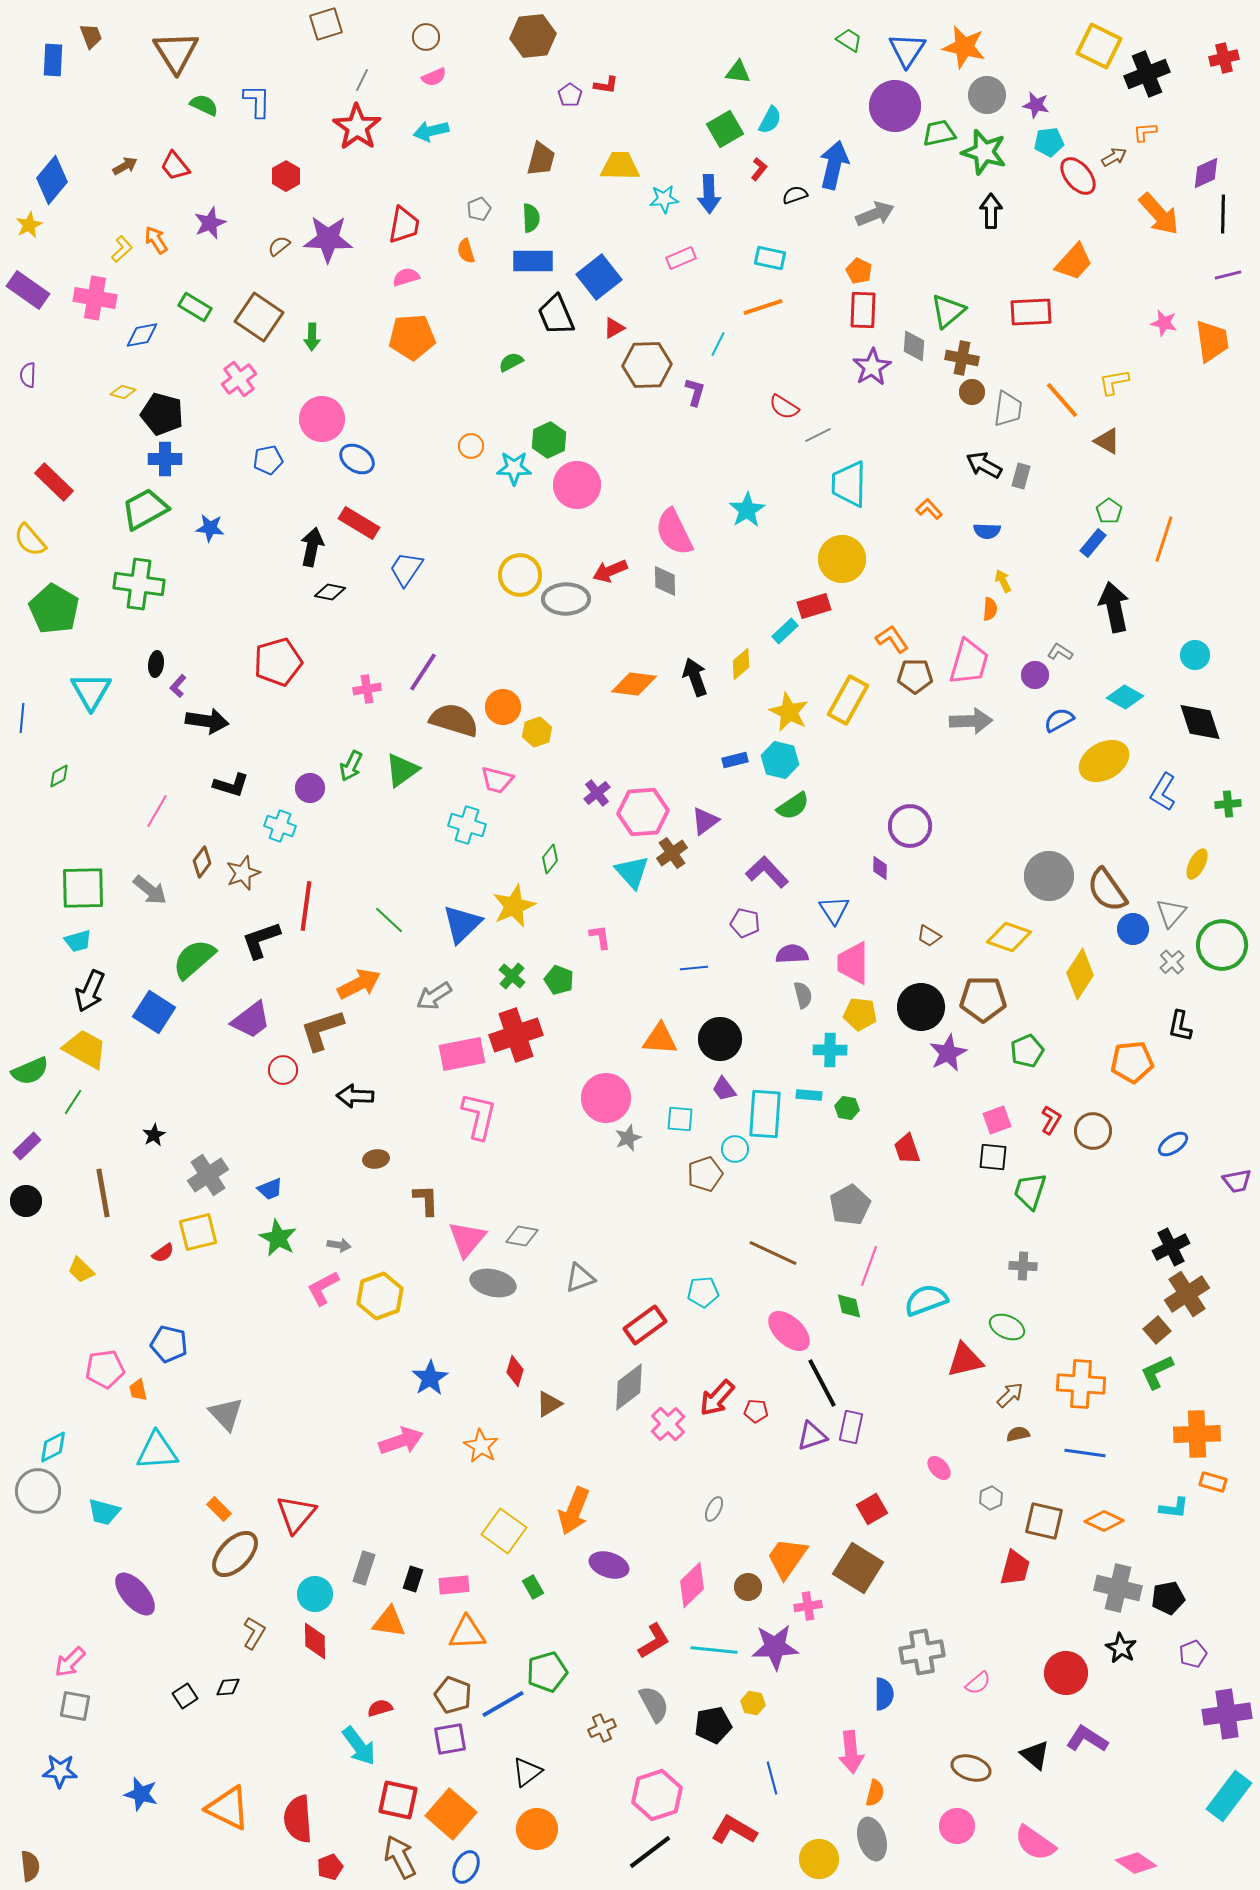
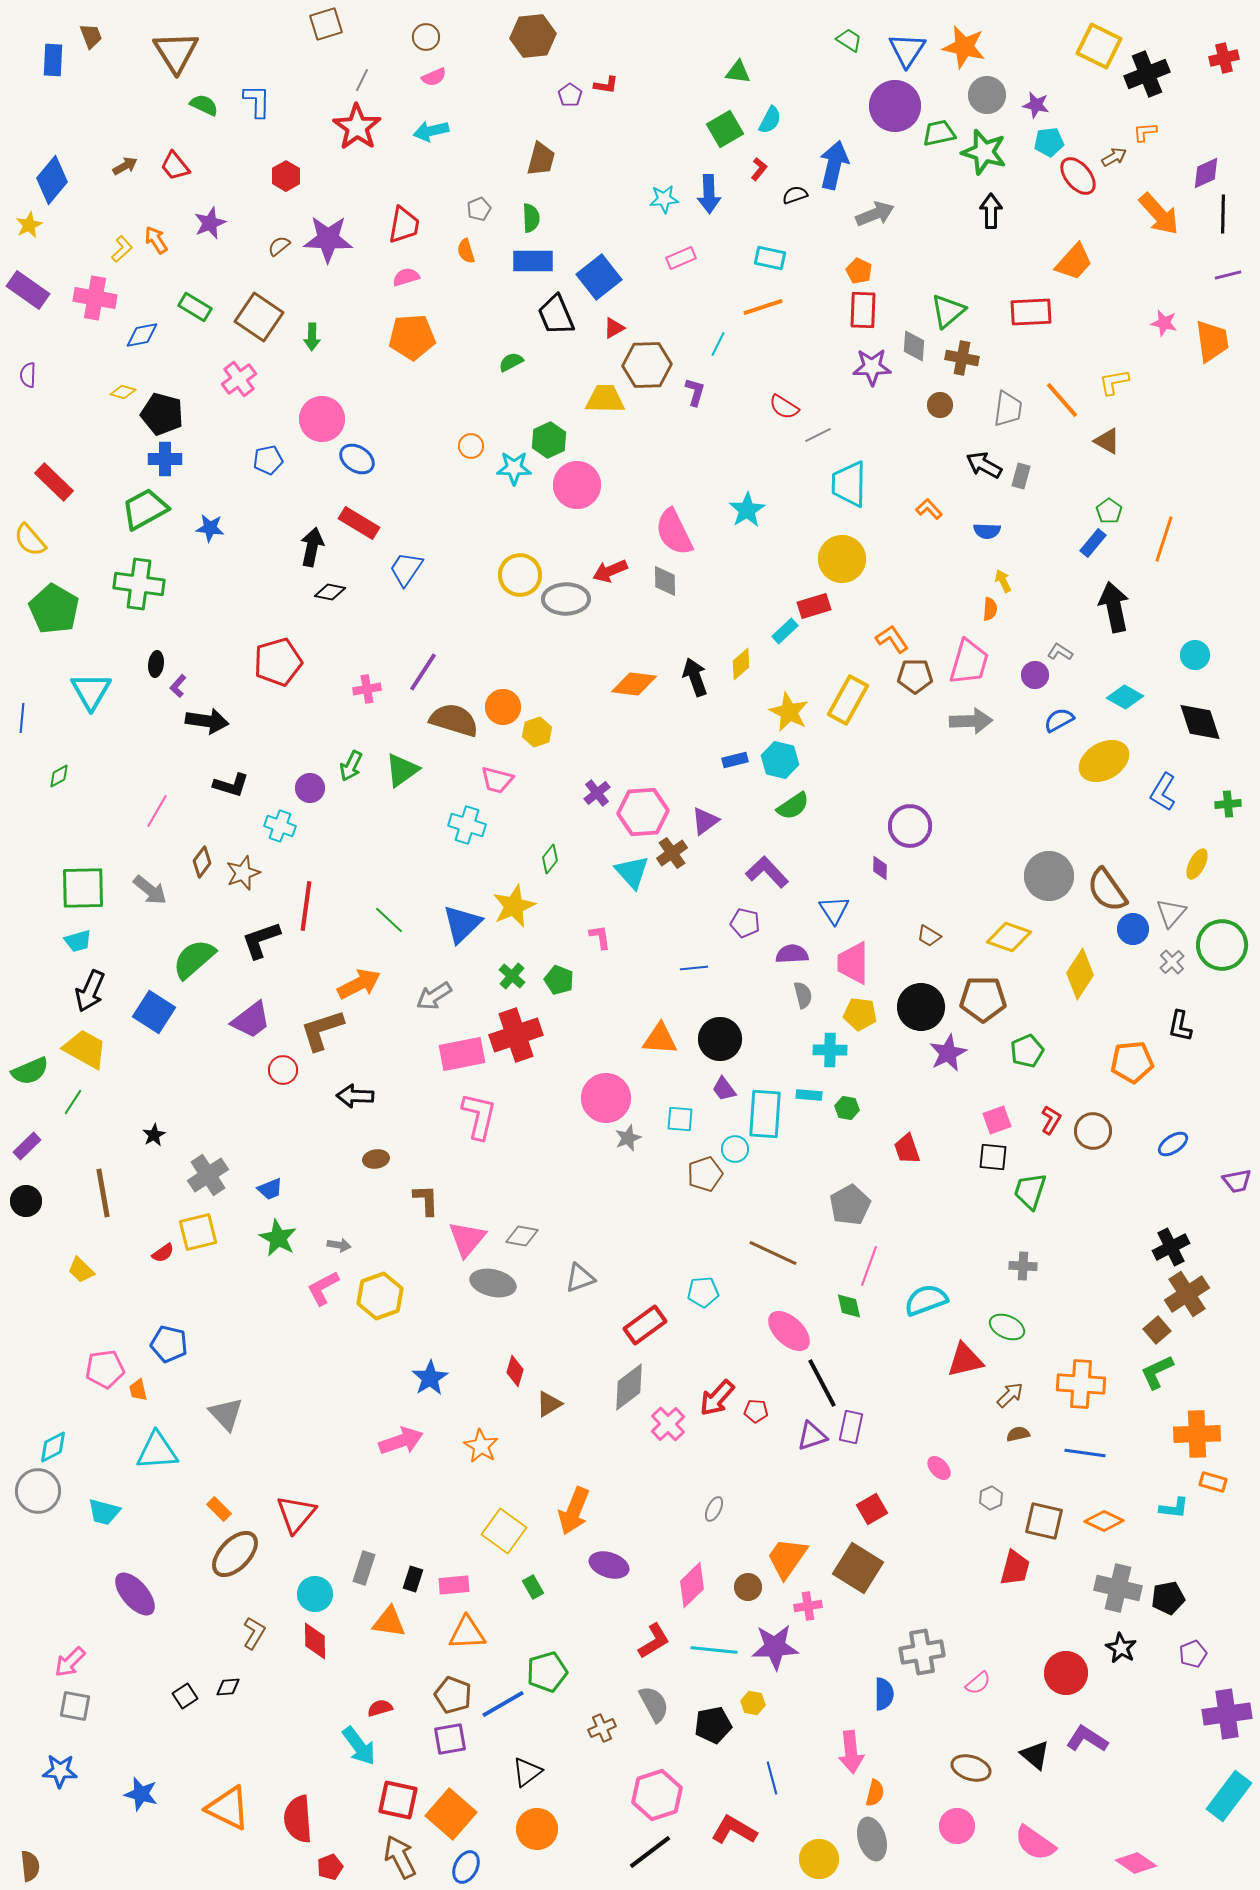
yellow trapezoid at (620, 166): moved 15 px left, 233 px down
purple star at (872, 367): rotated 30 degrees clockwise
brown circle at (972, 392): moved 32 px left, 13 px down
